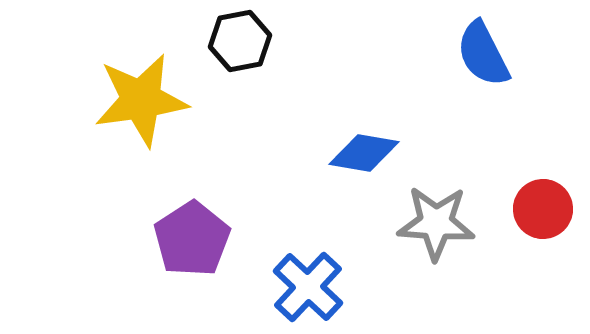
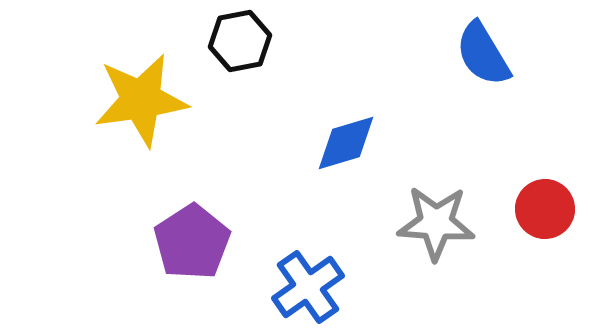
blue semicircle: rotated 4 degrees counterclockwise
blue diamond: moved 18 px left, 10 px up; rotated 26 degrees counterclockwise
red circle: moved 2 px right
purple pentagon: moved 3 px down
blue cross: rotated 12 degrees clockwise
